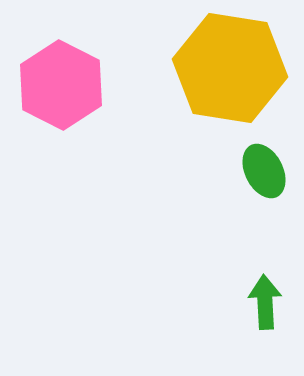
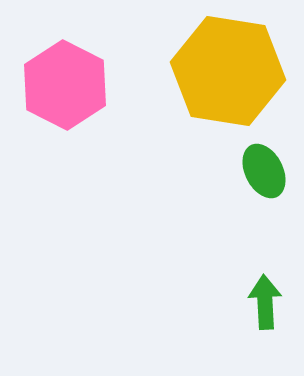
yellow hexagon: moved 2 px left, 3 px down
pink hexagon: moved 4 px right
